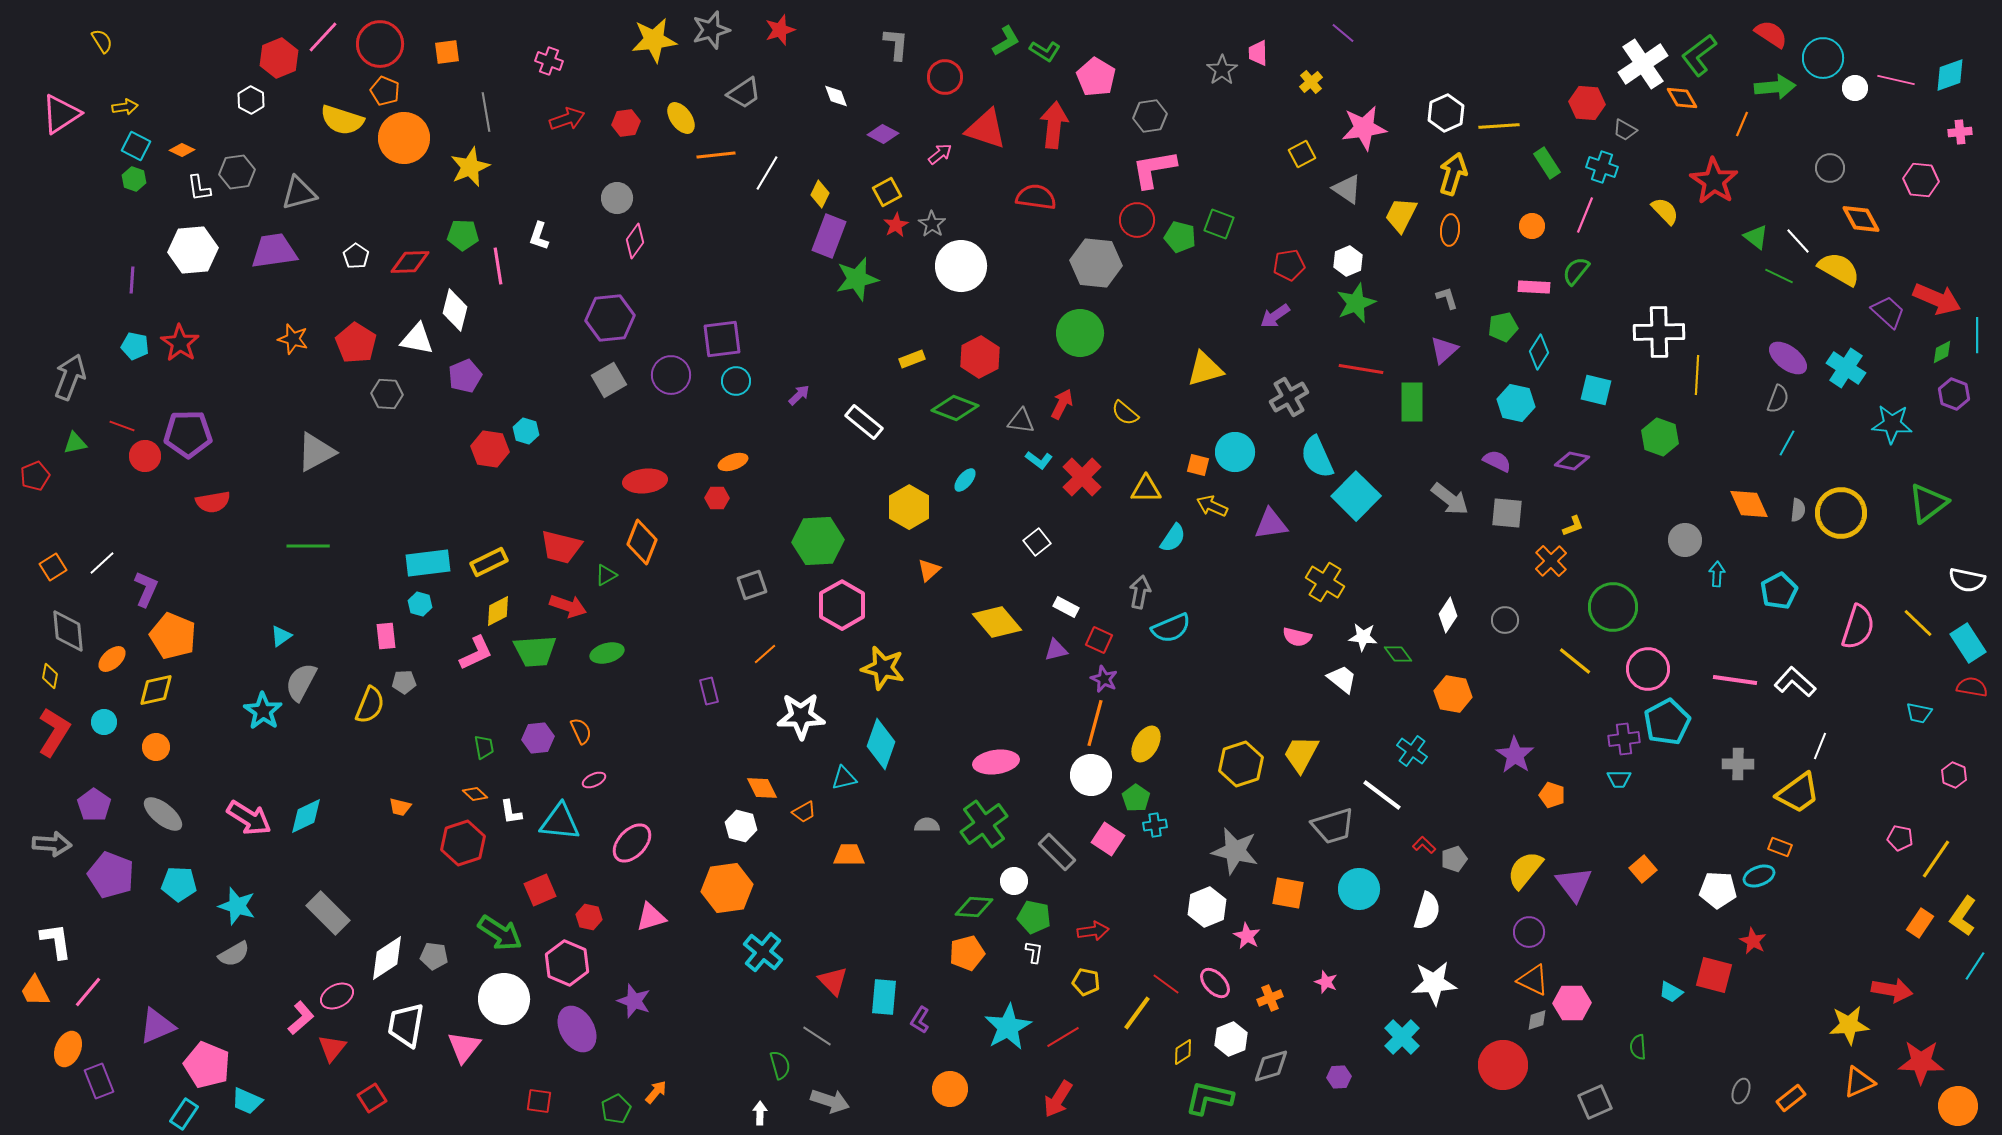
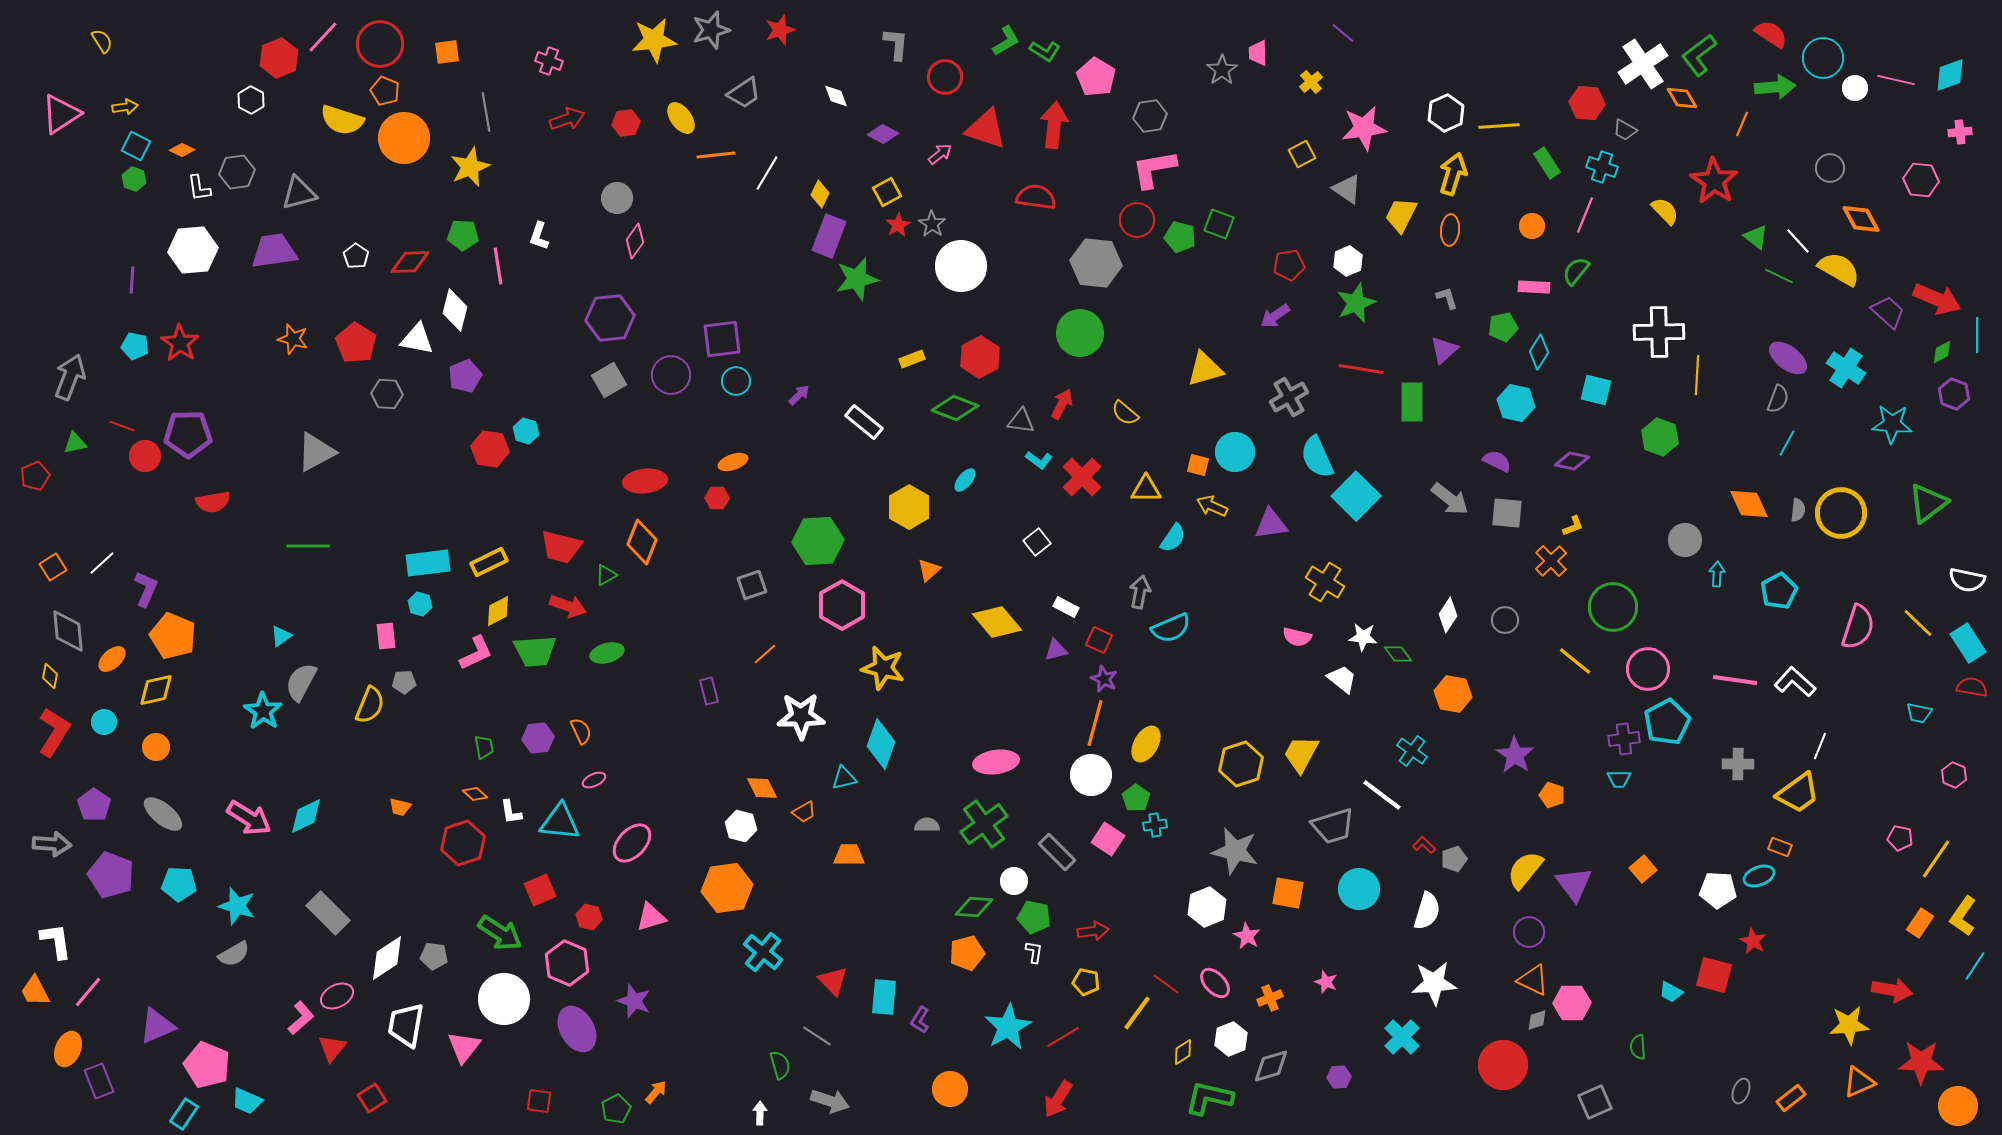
red star at (896, 225): moved 2 px right
